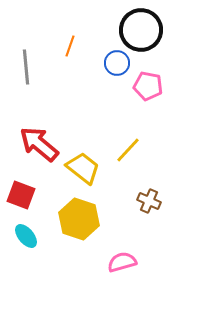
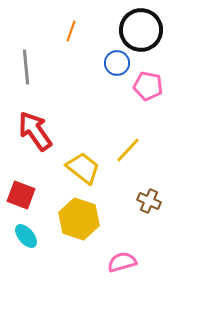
orange line: moved 1 px right, 15 px up
red arrow: moved 4 px left, 13 px up; rotated 15 degrees clockwise
